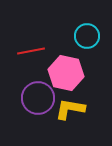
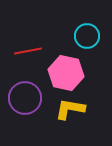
red line: moved 3 px left
purple circle: moved 13 px left
